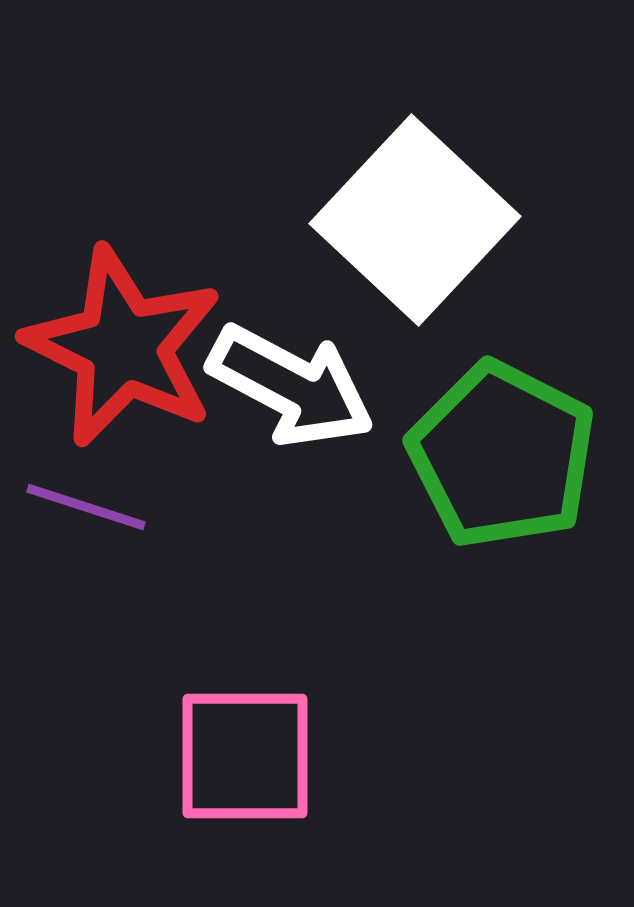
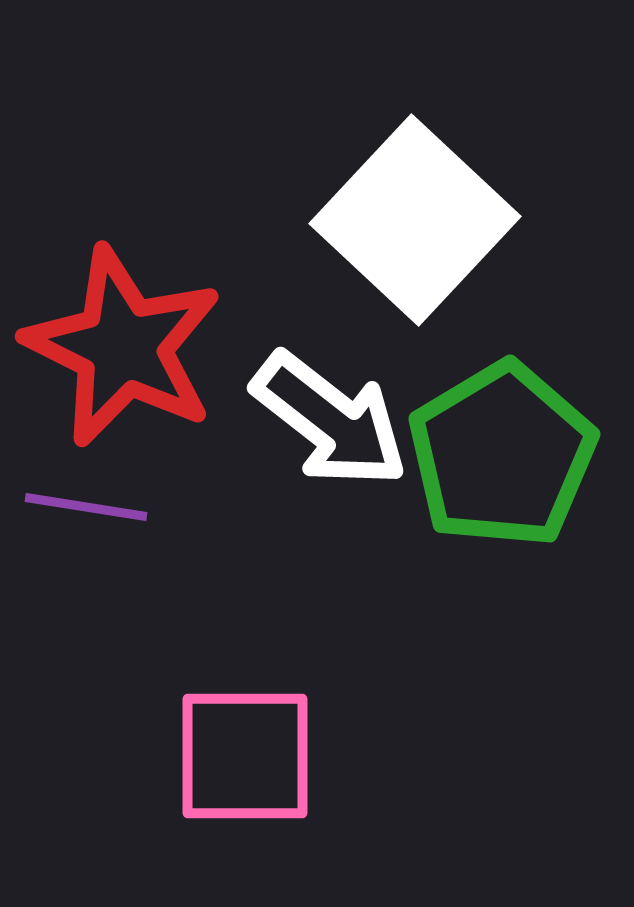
white arrow: moved 39 px right, 34 px down; rotated 10 degrees clockwise
green pentagon: rotated 14 degrees clockwise
purple line: rotated 9 degrees counterclockwise
